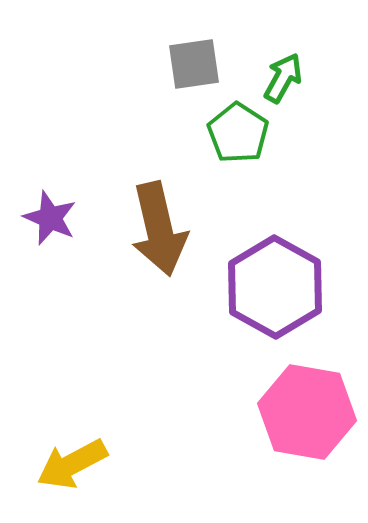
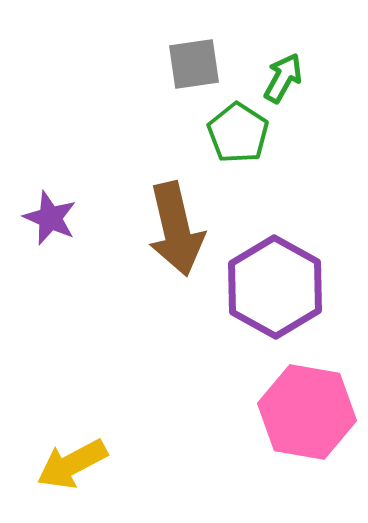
brown arrow: moved 17 px right
